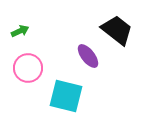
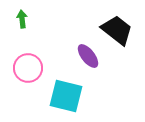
green arrow: moved 2 px right, 12 px up; rotated 72 degrees counterclockwise
